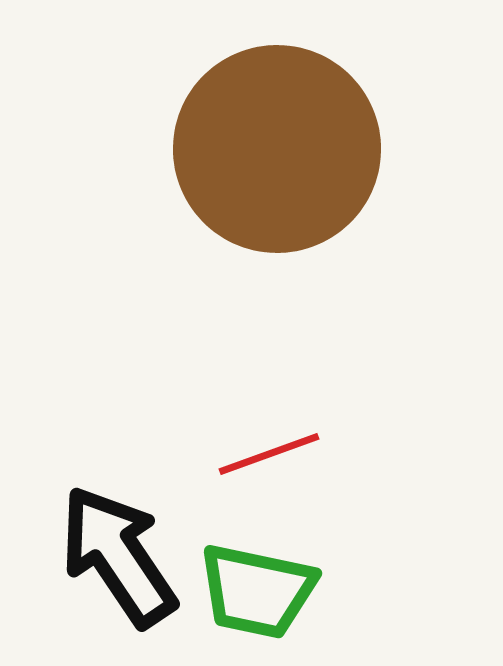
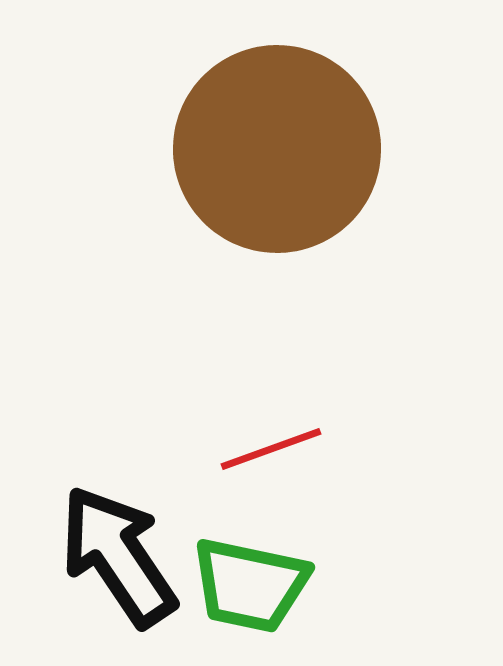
red line: moved 2 px right, 5 px up
green trapezoid: moved 7 px left, 6 px up
